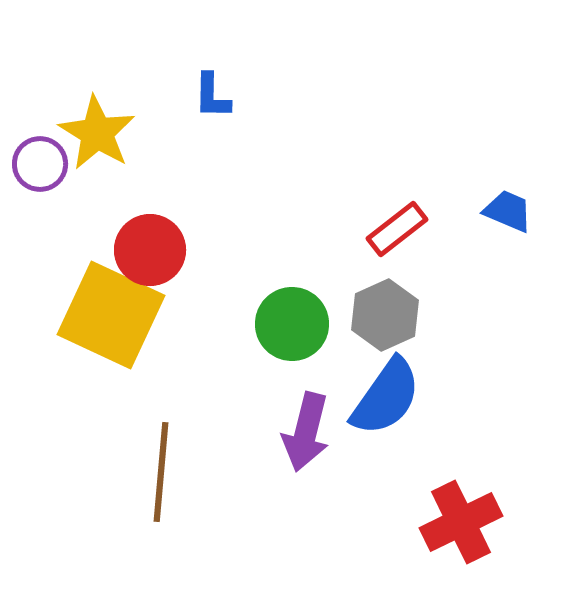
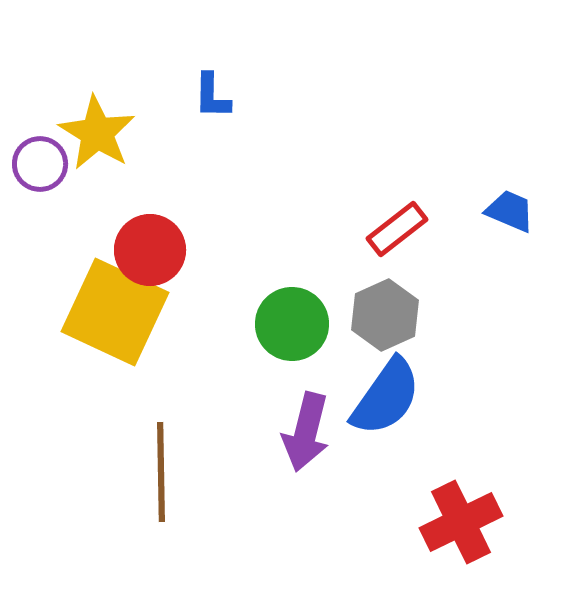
blue trapezoid: moved 2 px right
yellow square: moved 4 px right, 3 px up
brown line: rotated 6 degrees counterclockwise
